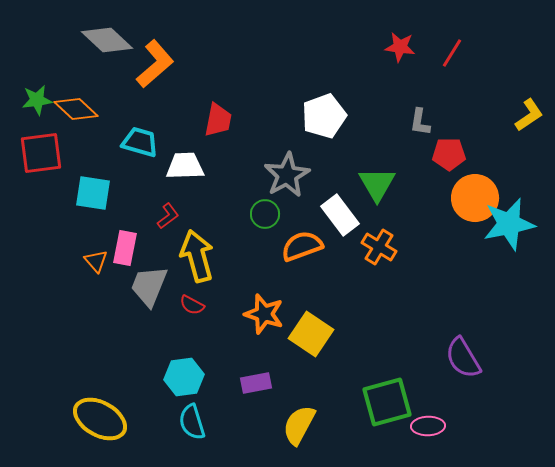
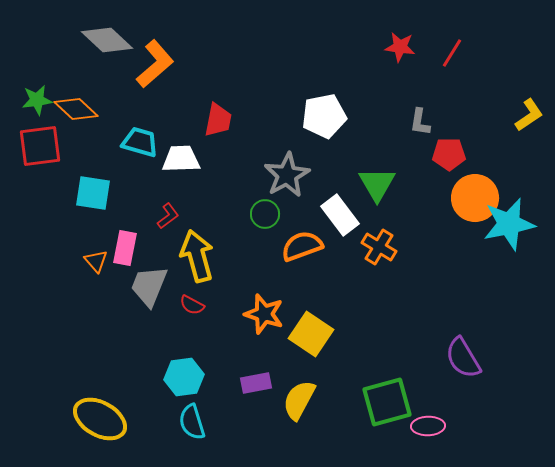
white pentagon: rotated 9 degrees clockwise
red square: moved 1 px left, 7 px up
white trapezoid: moved 4 px left, 7 px up
yellow semicircle: moved 25 px up
